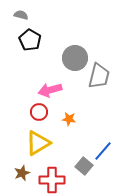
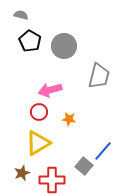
black pentagon: moved 1 px down
gray circle: moved 11 px left, 12 px up
